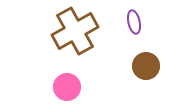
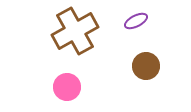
purple ellipse: moved 2 px right, 1 px up; rotated 75 degrees clockwise
